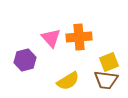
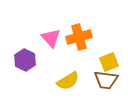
orange cross: rotated 10 degrees counterclockwise
purple hexagon: rotated 20 degrees counterclockwise
